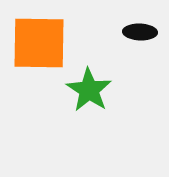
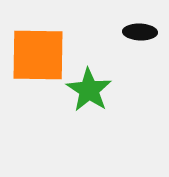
orange square: moved 1 px left, 12 px down
